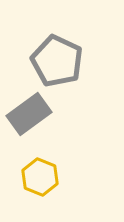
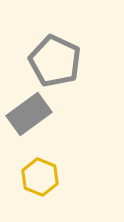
gray pentagon: moved 2 px left
